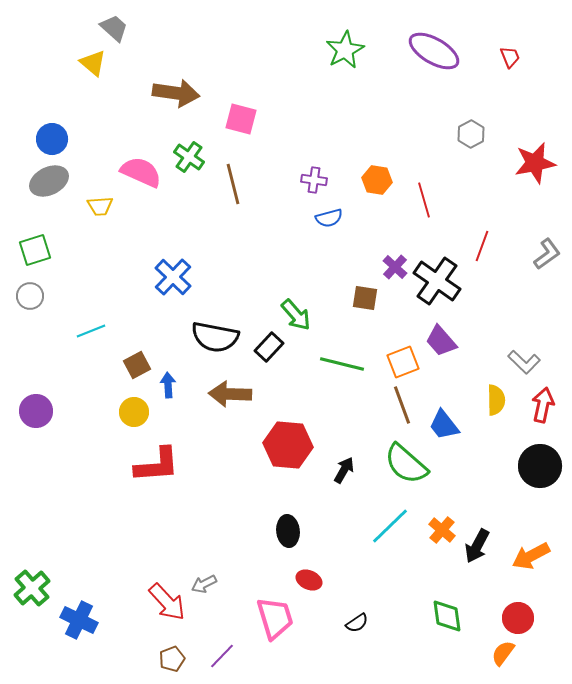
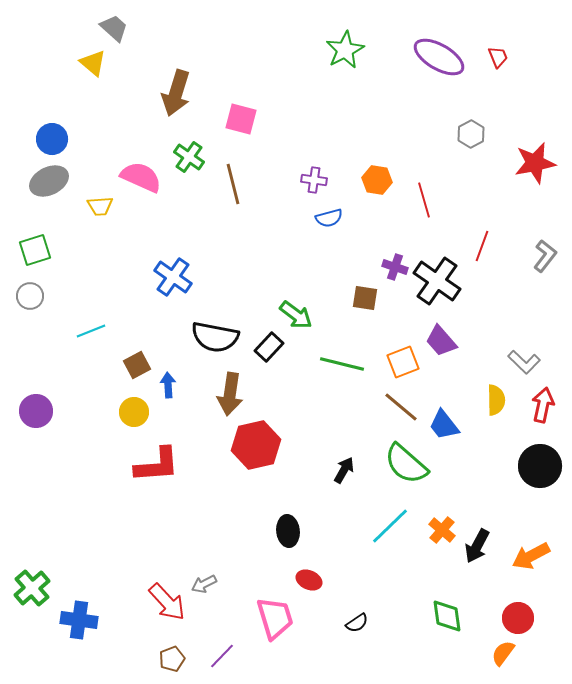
purple ellipse at (434, 51): moved 5 px right, 6 px down
red trapezoid at (510, 57): moved 12 px left
brown arrow at (176, 93): rotated 99 degrees clockwise
pink semicircle at (141, 172): moved 5 px down
gray L-shape at (547, 254): moved 2 px left, 2 px down; rotated 16 degrees counterclockwise
purple cross at (395, 267): rotated 25 degrees counterclockwise
blue cross at (173, 277): rotated 9 degrees counterclockwise
green arrow at (296, 315): rotated 12 degrees counterclockwise
brown arrow at (230, 394): rotated 84 degrees counterclockwise
brown line at (402, 405): moved 1 px left, 2 px down; rotated 30 degrees counterclockwise
red hexagon at (288, 445): moved 32 px left; rotated 18 degrees counterclockwise
blue cross at (79, 620): rotated 18 degrees counterclockwise
